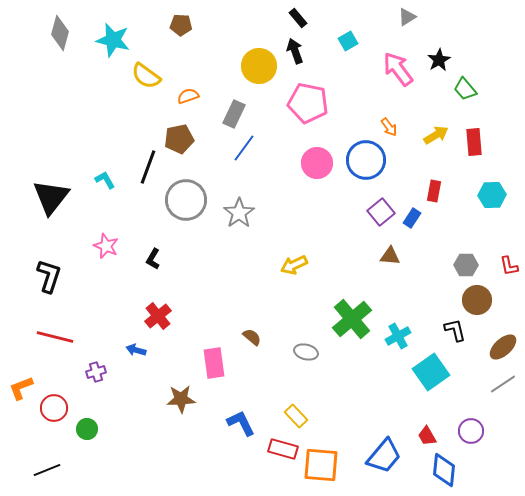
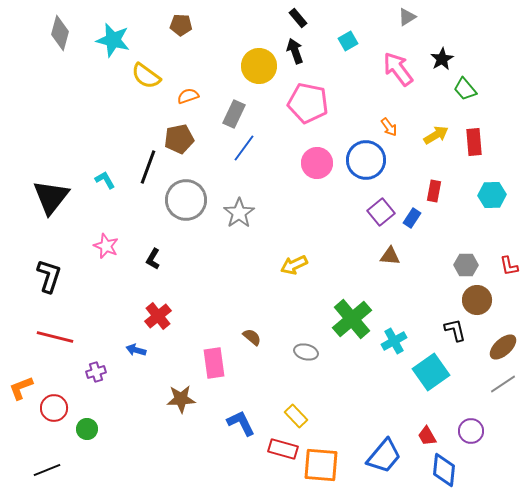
black star at (439, 60): moved 3 px right, 1 px up
cyan cross at (398, 336): moved 4 px left, 5 px down
